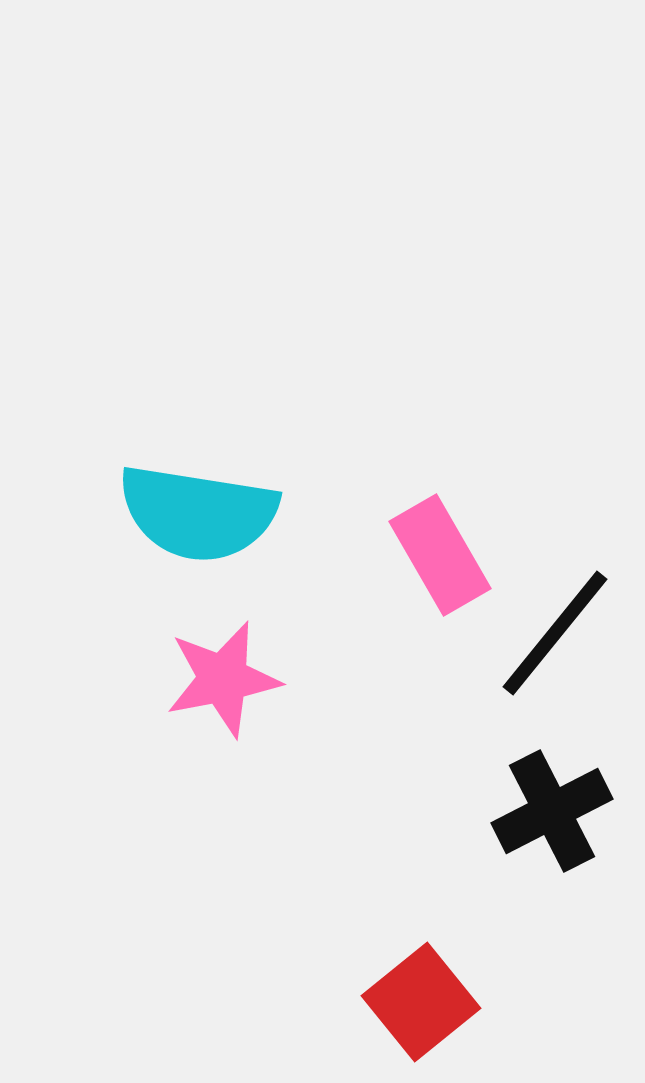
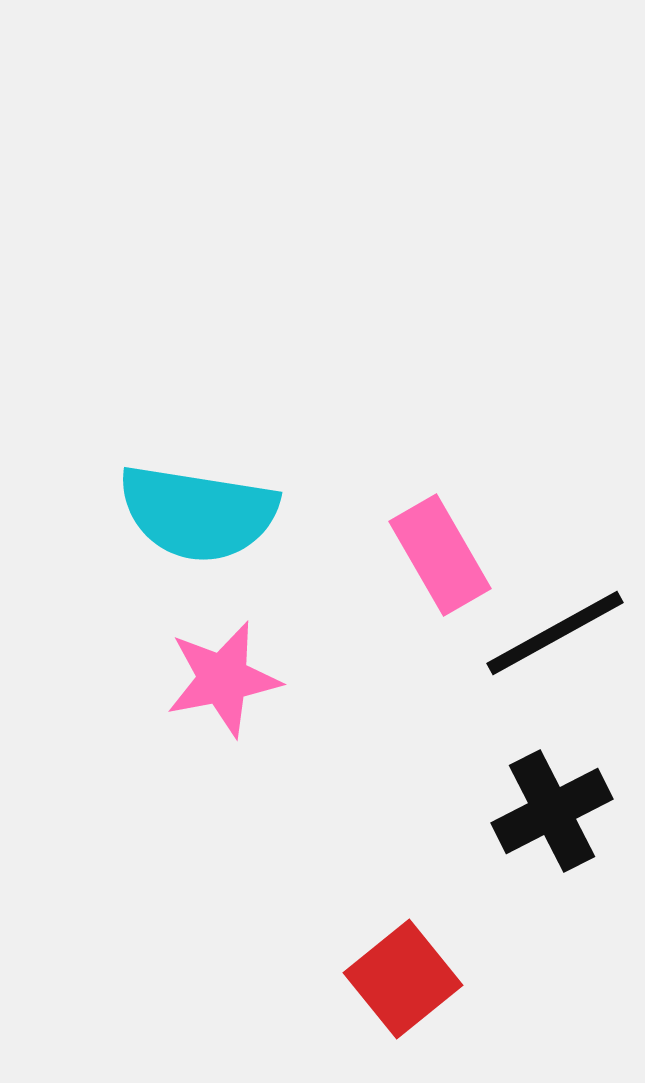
black line: rotated 22 degrees clockwise
red square: moved 18 px left, 23 px up
